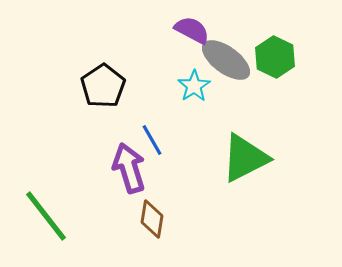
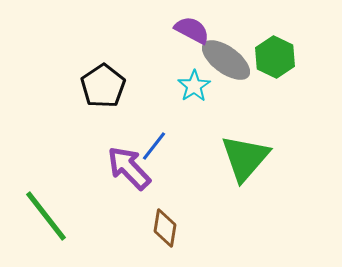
blue line: moved 2 px right, 6 px down; rotated 68 degrees clockwise
green triangle: rotated 22 degrees counterclockwise
purple arrow: rotated 27 degrees counterclockwise
brown diamond: moved 13 px right, 9 px down
